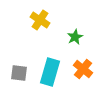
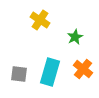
gray square: moved 1 px down
